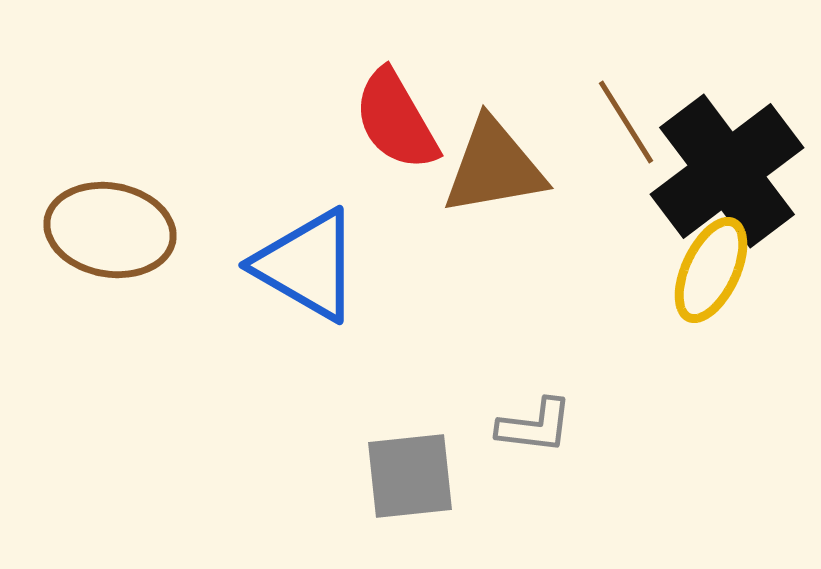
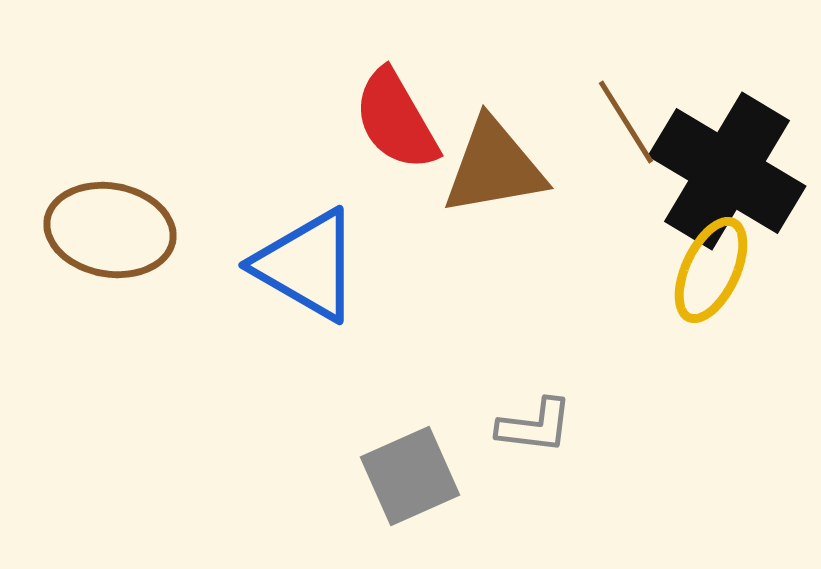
black cross: rotated 22 degrees counterclockwise
gray square: rotated 18 degrees counterclockwise
